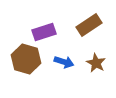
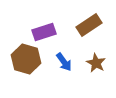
blue arrow: rotated 36 degrees clockwise
